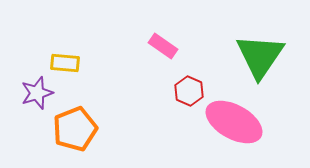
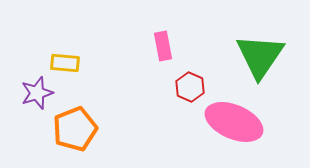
pink rectangle: rotated 44 degrees clockwise
red hexagon: moved 1 px right, 4 px up
pink ellipse: rotated 6 degrees counterclockwise
